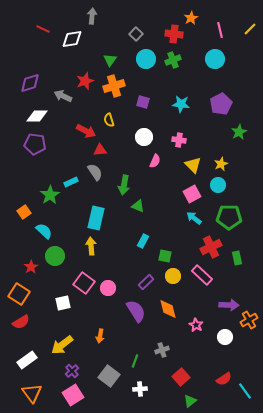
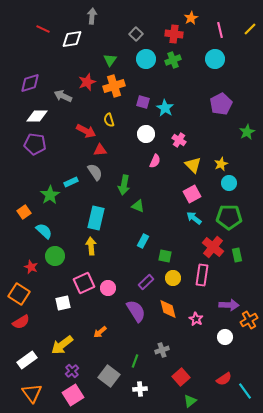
red star at (85, 81): moved 2 px right, 1 px down
cyan star at (181, 104): moved 16 px left, 4 px down; rotated 24 degrees clockwise
green star at (239, 132): moved 8 px right
white circle at (144, 137): moved 2 px right, 3 px up
pink cross at (179, 140): rotated 24 degrees clockwise
cyan circle at (218, 185): moved 11 px right, 2 px up
red cross at (211, 247): moved 2 px right; rotated 25 degrees counterclockwise
green rectangle at (237, 258): moved 3 px up
red star at (31, 267): rotated 16 degrees counterclockwise
pink rectangle at (202, 275): rotated 55 degrees clockwise
yellow circle at (173, 276): moved 2 px down
pink square at (84, 283): rotated 30 degrees clockwise
pink star at (196, 325): moved 6 px up
orange arrow at (100, 336): moved 4 px up; rotated 40 degrees clockwise
